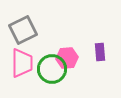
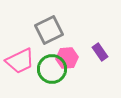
gray square: moved 26 px right
purple rectangle: rotated 30 degrees counterclockwise
pink trapezoid: moved 2 px left, 2 px up; rotated 64 degrees clockwise
